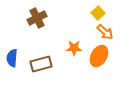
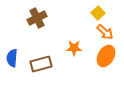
orange ellipse: moved 7 px right
